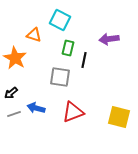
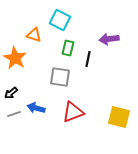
black line: moved 4 px right, 1 px up
